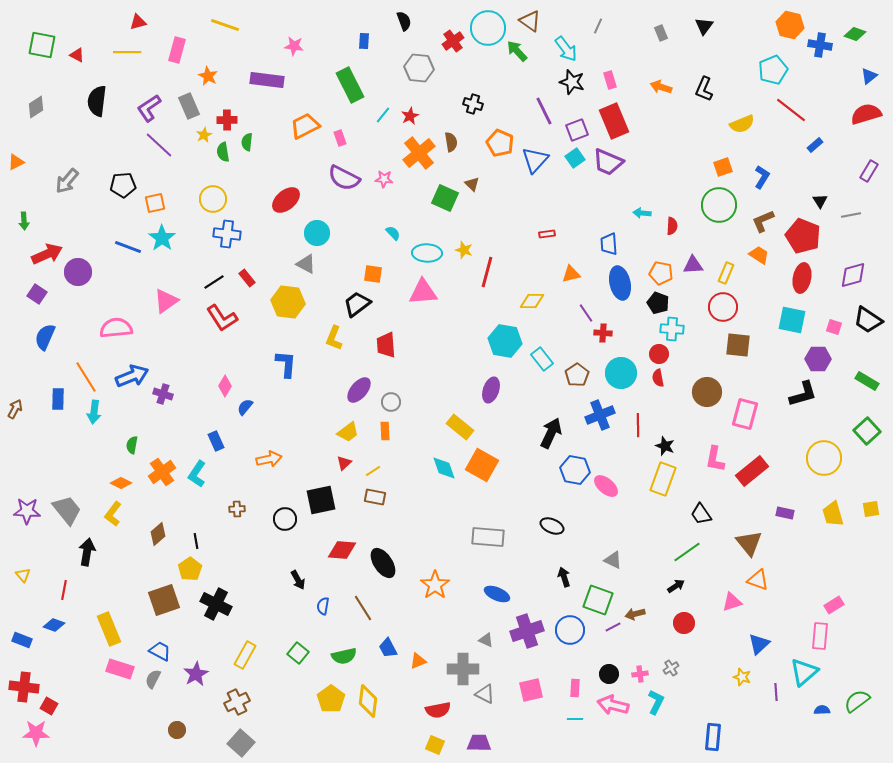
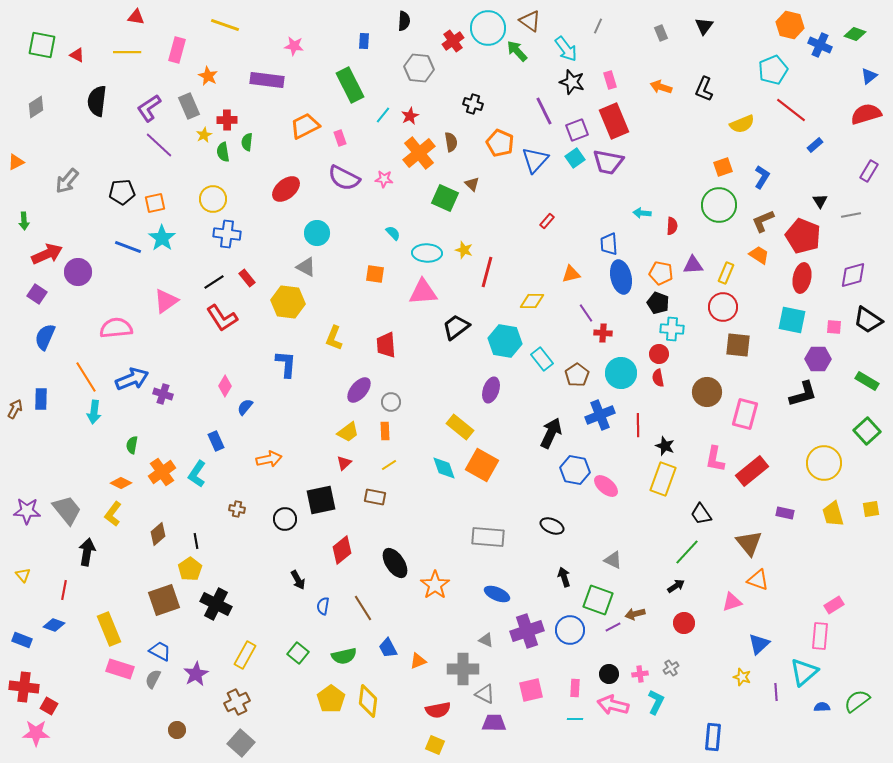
black semicircle at (404, 21): rotated 24 degrees clockwise
red triangle at (138, 22): moved 2 px left, 5 px up; rotated 24 degrees clockwise
blue cross at (820, 45): rotated 15 degrees clockwise
purple trapezoid at (608, 162): rotated 12 degrees counterclockwise
black pentagon at (123, 185): moved 1 px left, 7 px down
red ellipse at (286, 200): moved 11 px up
red rectangle at (547, 234): moved 13 px up; rotated 42 degrees counterclockwise
gray triangle at (306, 264): moved 3 px down
orange square at (373, 274): moved 2 px right
blue ellipse at (620, 283): moved 1 px right, 6 px up
black trapezoid at (357, 304): moved 99 px right, 23 px down
pink square at (834, 327): rotated 14 degrees counterclockwise
blue arrow at (132, 376): moved 3 px down
blue rectangle at (58, 399): moved 17 px left
yellow circle at (824, 458): moved 5 px down
yellow line at (373, 471): moved 16 px right, 6 px up
brown cross at (237, 509): rotated 14 degrees clockwise
red diamond at (342, 550): rotated 44 degrees counterclockwise
green line at (687, 552): rotated 12 degrees counterclockwise
black ellipse at (383, 563): moved 12 px right
blue semicircle at (822, 710): moved 3 px up
purple trapezoid at (479, 743): moved 15 px right, 20 px up
